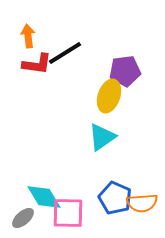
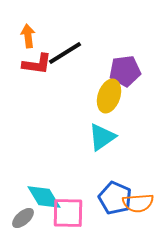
orange semicircle: moved 4 px left
